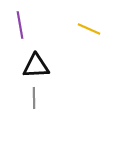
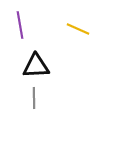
yellow line: moved 11 px left
